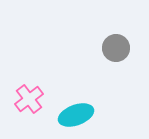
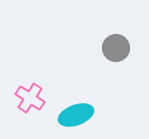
pink cross: moved 1 px right, 1 px up; rotated 20 degrees counterclockwise
